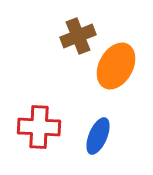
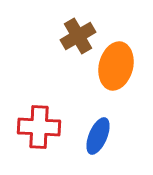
brown cross: rotated 8 degrees counterclockwise
orange ellipse: rotated 15 degrees counterclockwise
